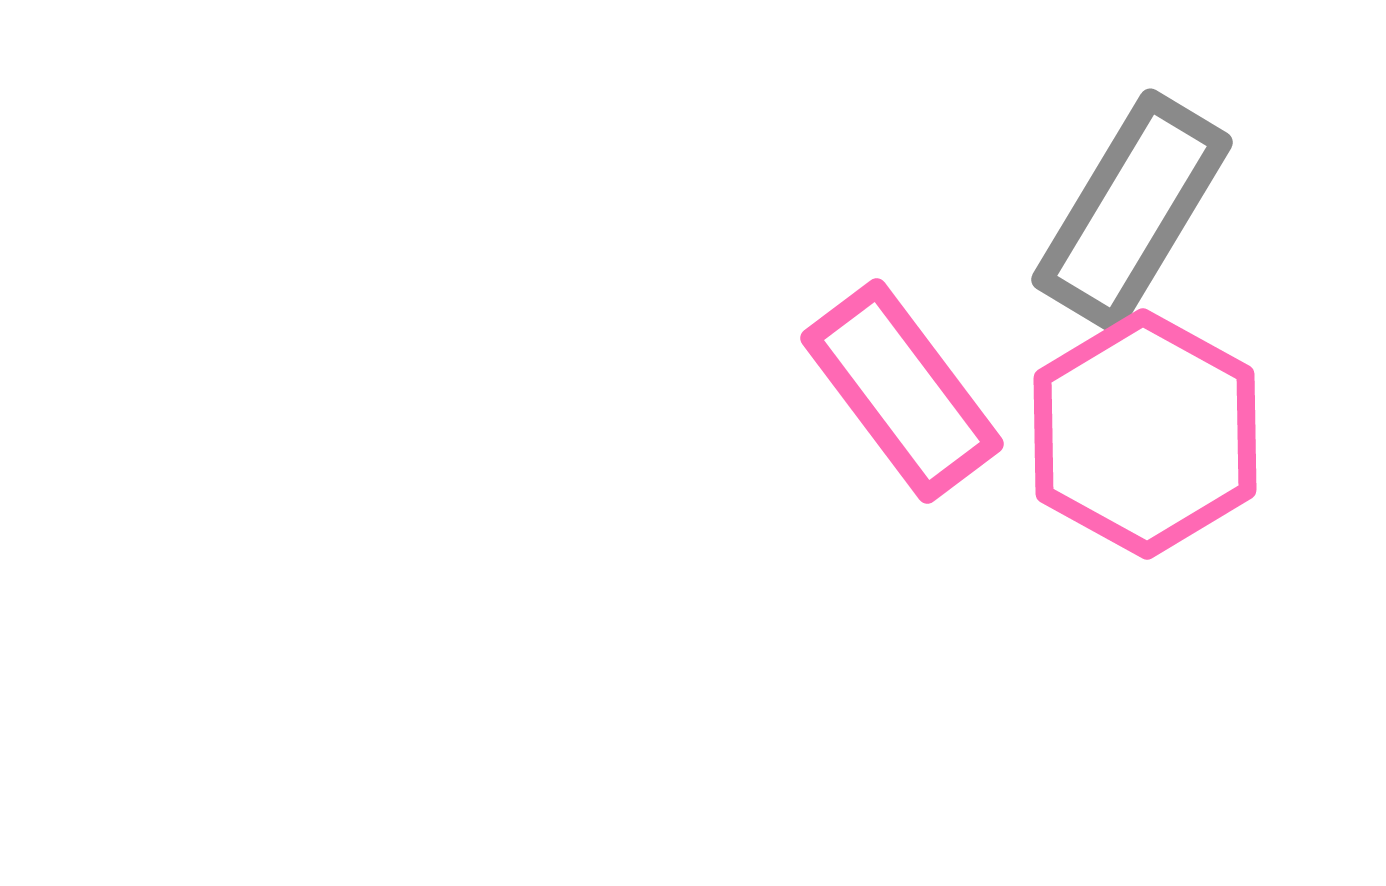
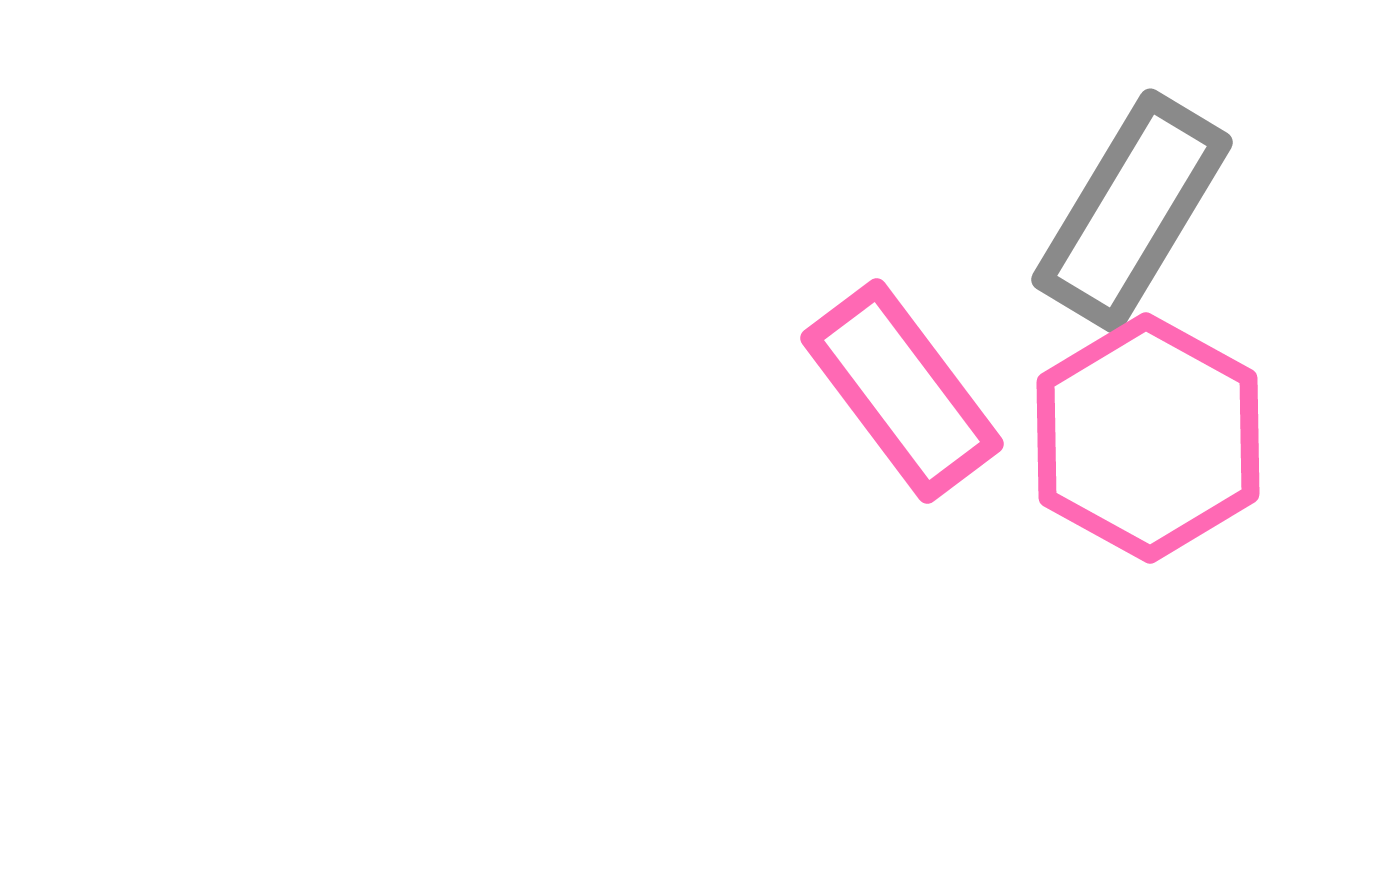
pink hexagon: moved 3 px right, 4 px down
